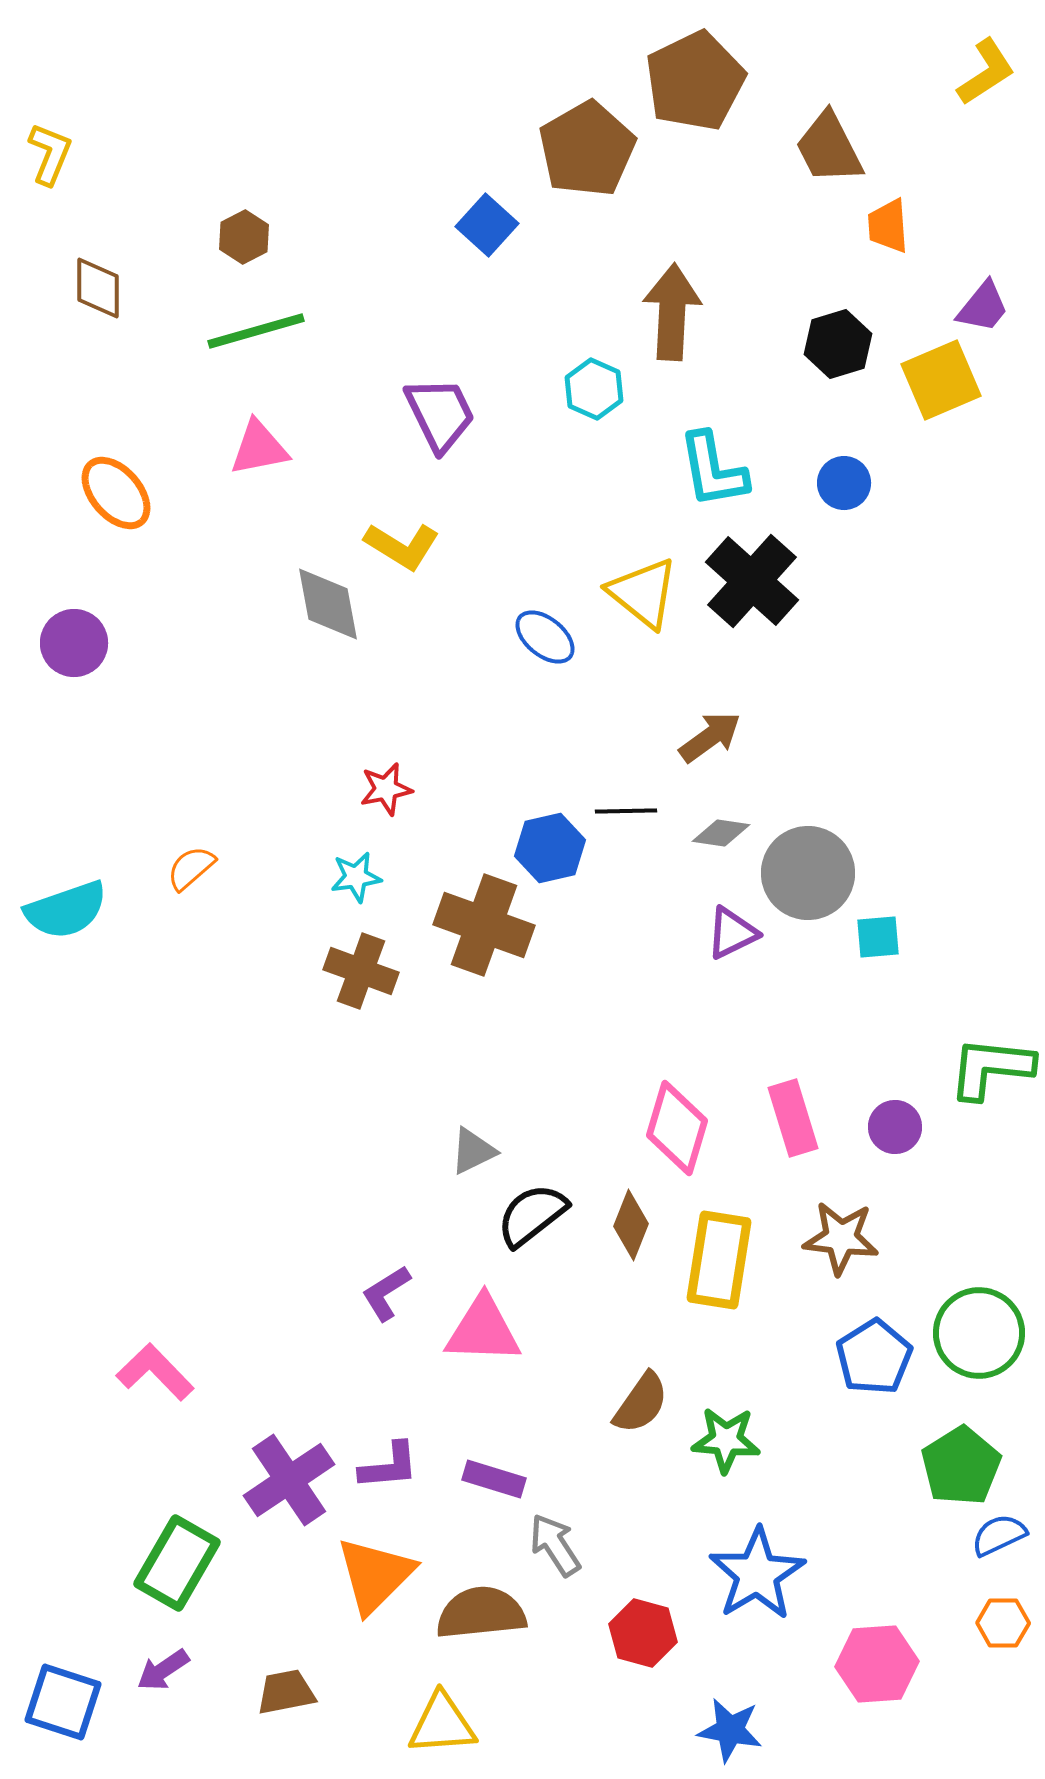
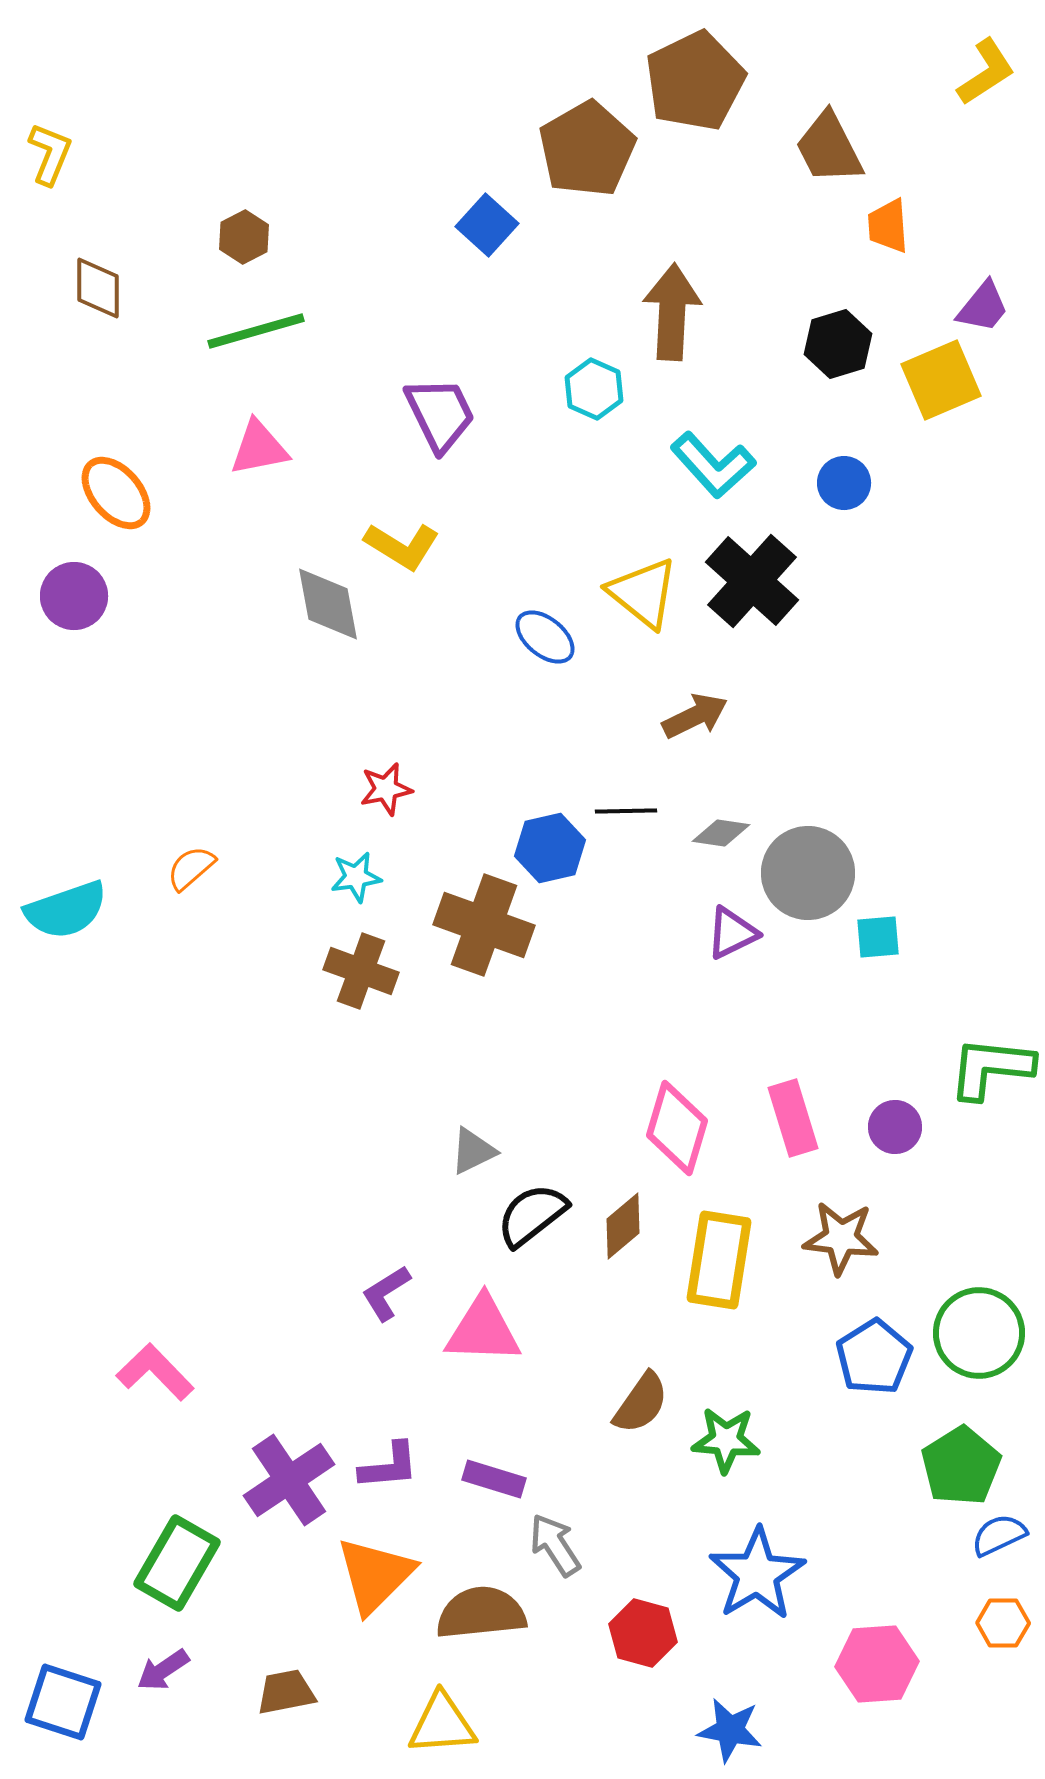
cyan L-shape at (713, 470): moved 5 px up; rotated 32 degrees counterclockwise
purple circle at (74, 643): moved 47 px up
brown arrow at (710, 737): moved 15 px left, 21 px up; rotated 10 degrees clockwise
brown diamond at (631, 1225): moved 8 px left, 1 px down; rotated 28 degrees clockwise
